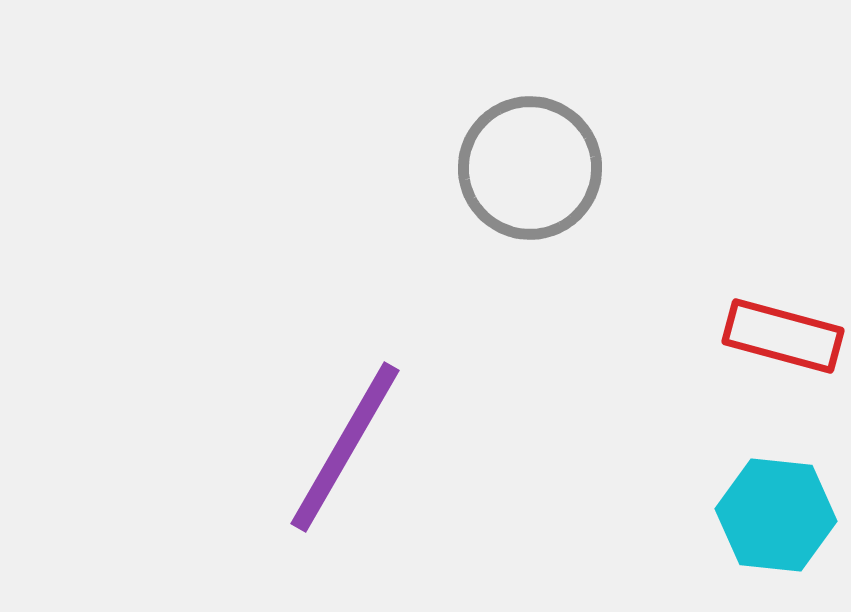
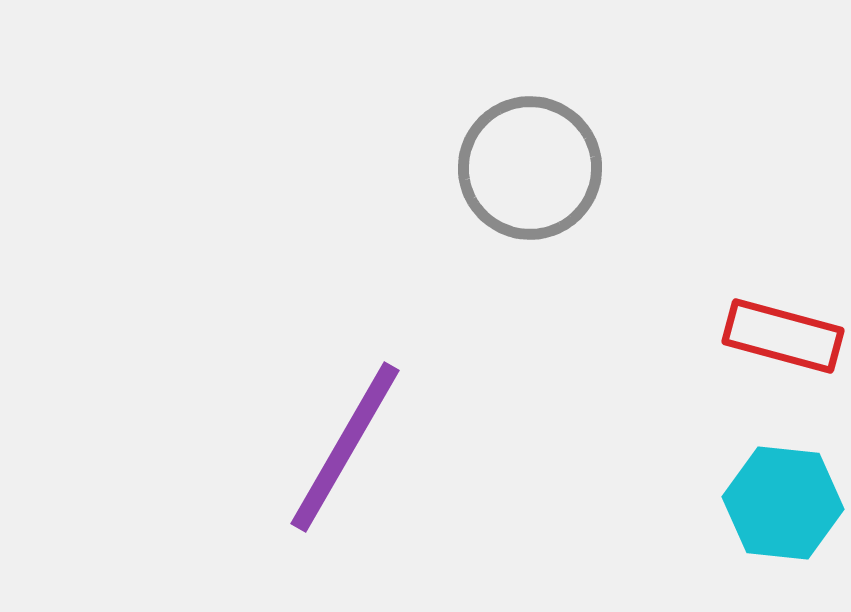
cyan hexagon: moved 7 px right, 12 px up
